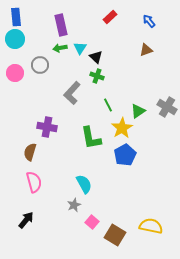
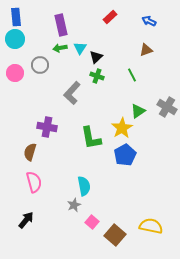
blue arrow: rotated 24 degrees counterclockwise
black triangle: rotated 32 degrees clockwise
green line: moved 24 px right, 30 px up
cyan semicircle: moved 2 px down; rotated 18 degrees clockwise
brown square: rotated 10 degrees clockwise
